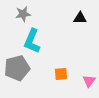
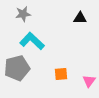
cyan L-shape: rotated 110 degrees clockwise
